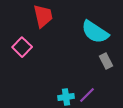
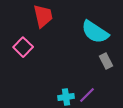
pink square: moved 1 px right
